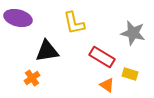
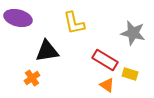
red rectangle: moved 3 px right, 3 px down
